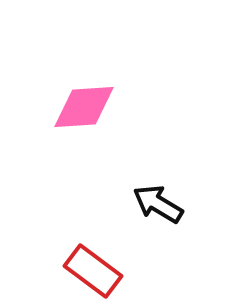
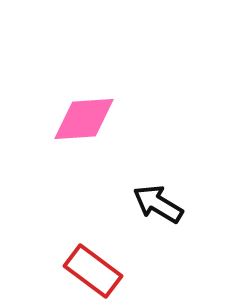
pink diamond: moved 12 px down
